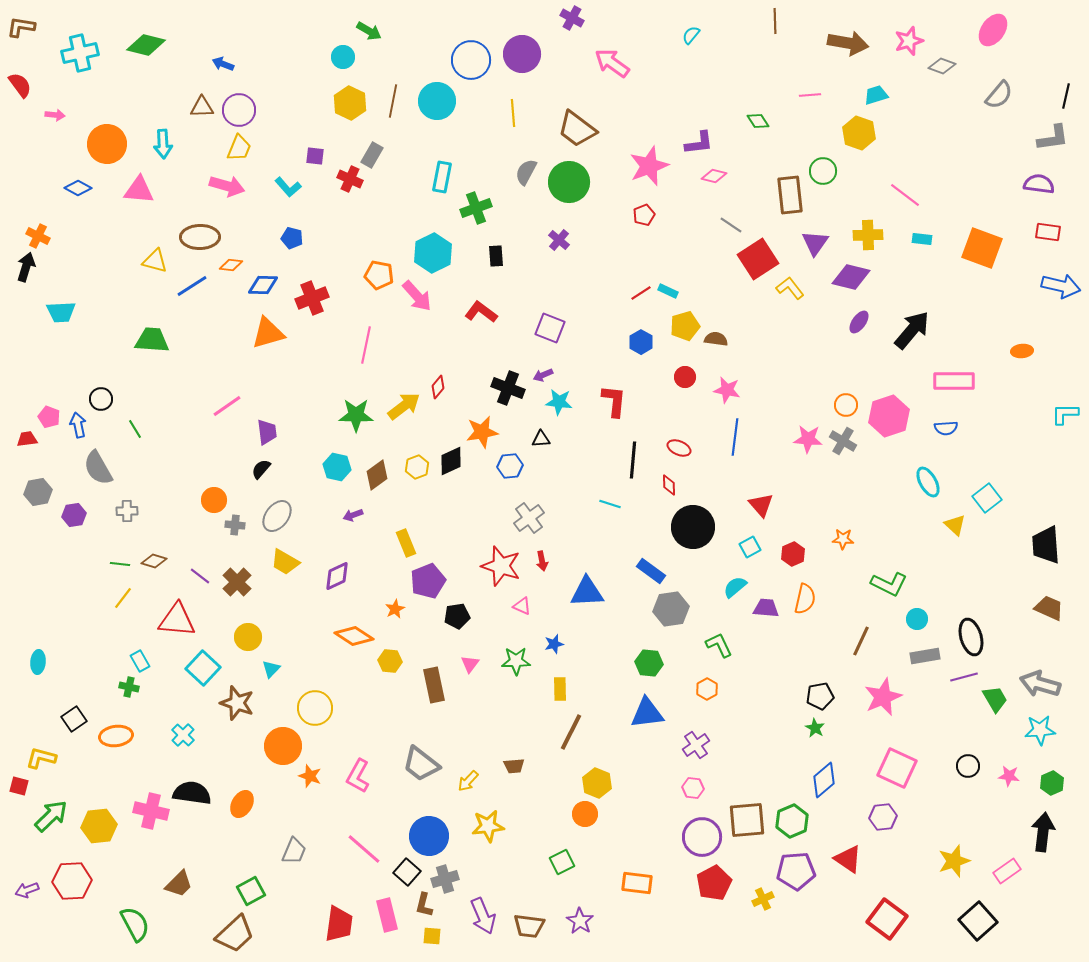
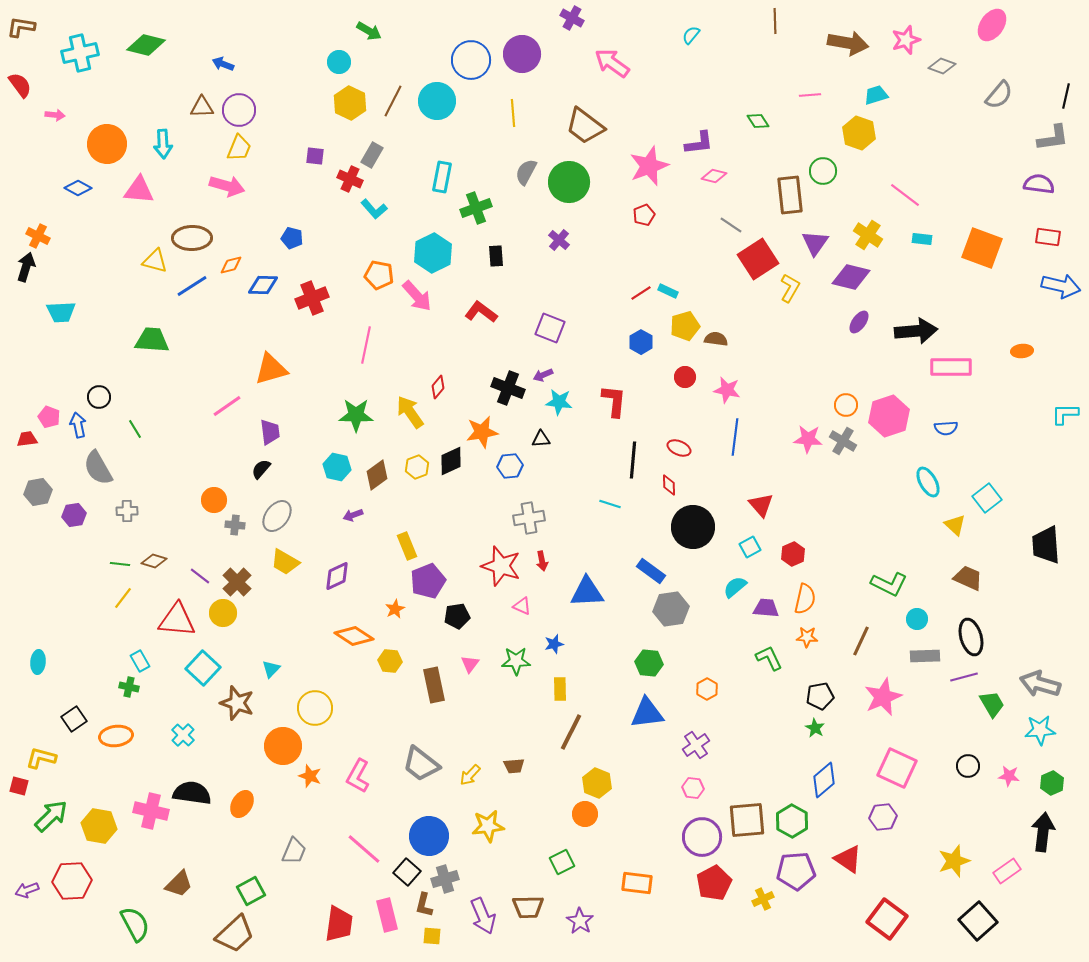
pink ellipse at (993, 30): moved 1 px left, 5 px up
pink star at (909, 41): moved 3 px left, 1 px up
cyan circle at (343, 57): moved 4 px left, 5 px down
brown line at (393, 101): rotated 16 degrees clockwise
brown trapezoid at (577, 129): moved 8 px right, 3 px up
cyan L-shape at (288, 187): moved 86 px right, 22 px down
red rectangle at (1048, 232): moved 5 px down
yellow cross at (868, 235): rotated 36 degrees clockwise
brown ellipse at (200, 237): moved 8 px left, 1 px down
orange diamond at (231, 265): rotated 20 degrees counterclockwise
yellow L-shape at (790, 288): rotated 68 degrees clockwise
black arrow at (912, 330): moved 4 px right, 1 px down; rotated 45 degrees clockwise
orange triangle at (268, 333): moved 3 px right, 36 px down
pink rectangle at (954, 381): moved 3 px left, 14 px up
black circle at (101, 399): moved 2 px left, 2 px up
yellow arrow at (404, 406): moved 6 px right, 6 px down; rotated 88 degrees counterclockwise
purple trapezoid at (267, 432): moved 3 px right
gray cross at (529, 518): rotated 28 degrees clockwise
orange star at (843, 539): moved 36 px left, 98 px down
yellow rectangle at (406, 543): moved 1 px right, 3 px down
brown trapezoid at (1049, 608): moved 81 px left, 30 px up
yellow circle at (248, 637): moved 25 px left, 24 px up
green L-shape at (719, 645): moved 50 px right, 13 px down
gray rectangle at (925, 656): rotated 8 degrees clockwise
green trapezoid at (995, 699): moved 3 px left, 5 px down
yellow arrow at (468, 781): moved 2 px right, 6 px up
green hexagon at (792, 821): rotated 8 degrees counterclockwise
yellow hexagon at (99, 826): rotated 16 degrees clockwise
brown trapezoid at (529, 926): moved 1 px left, 19 px up; rotated 8 degrees counterclockwise
